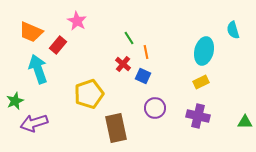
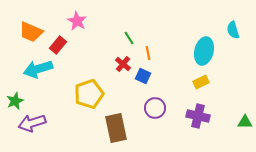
orange line: moved 2 px right, 1 px down
cyan arrow: rotated 88 degrees counterclockwise
purple arrow: moved 2 px left
